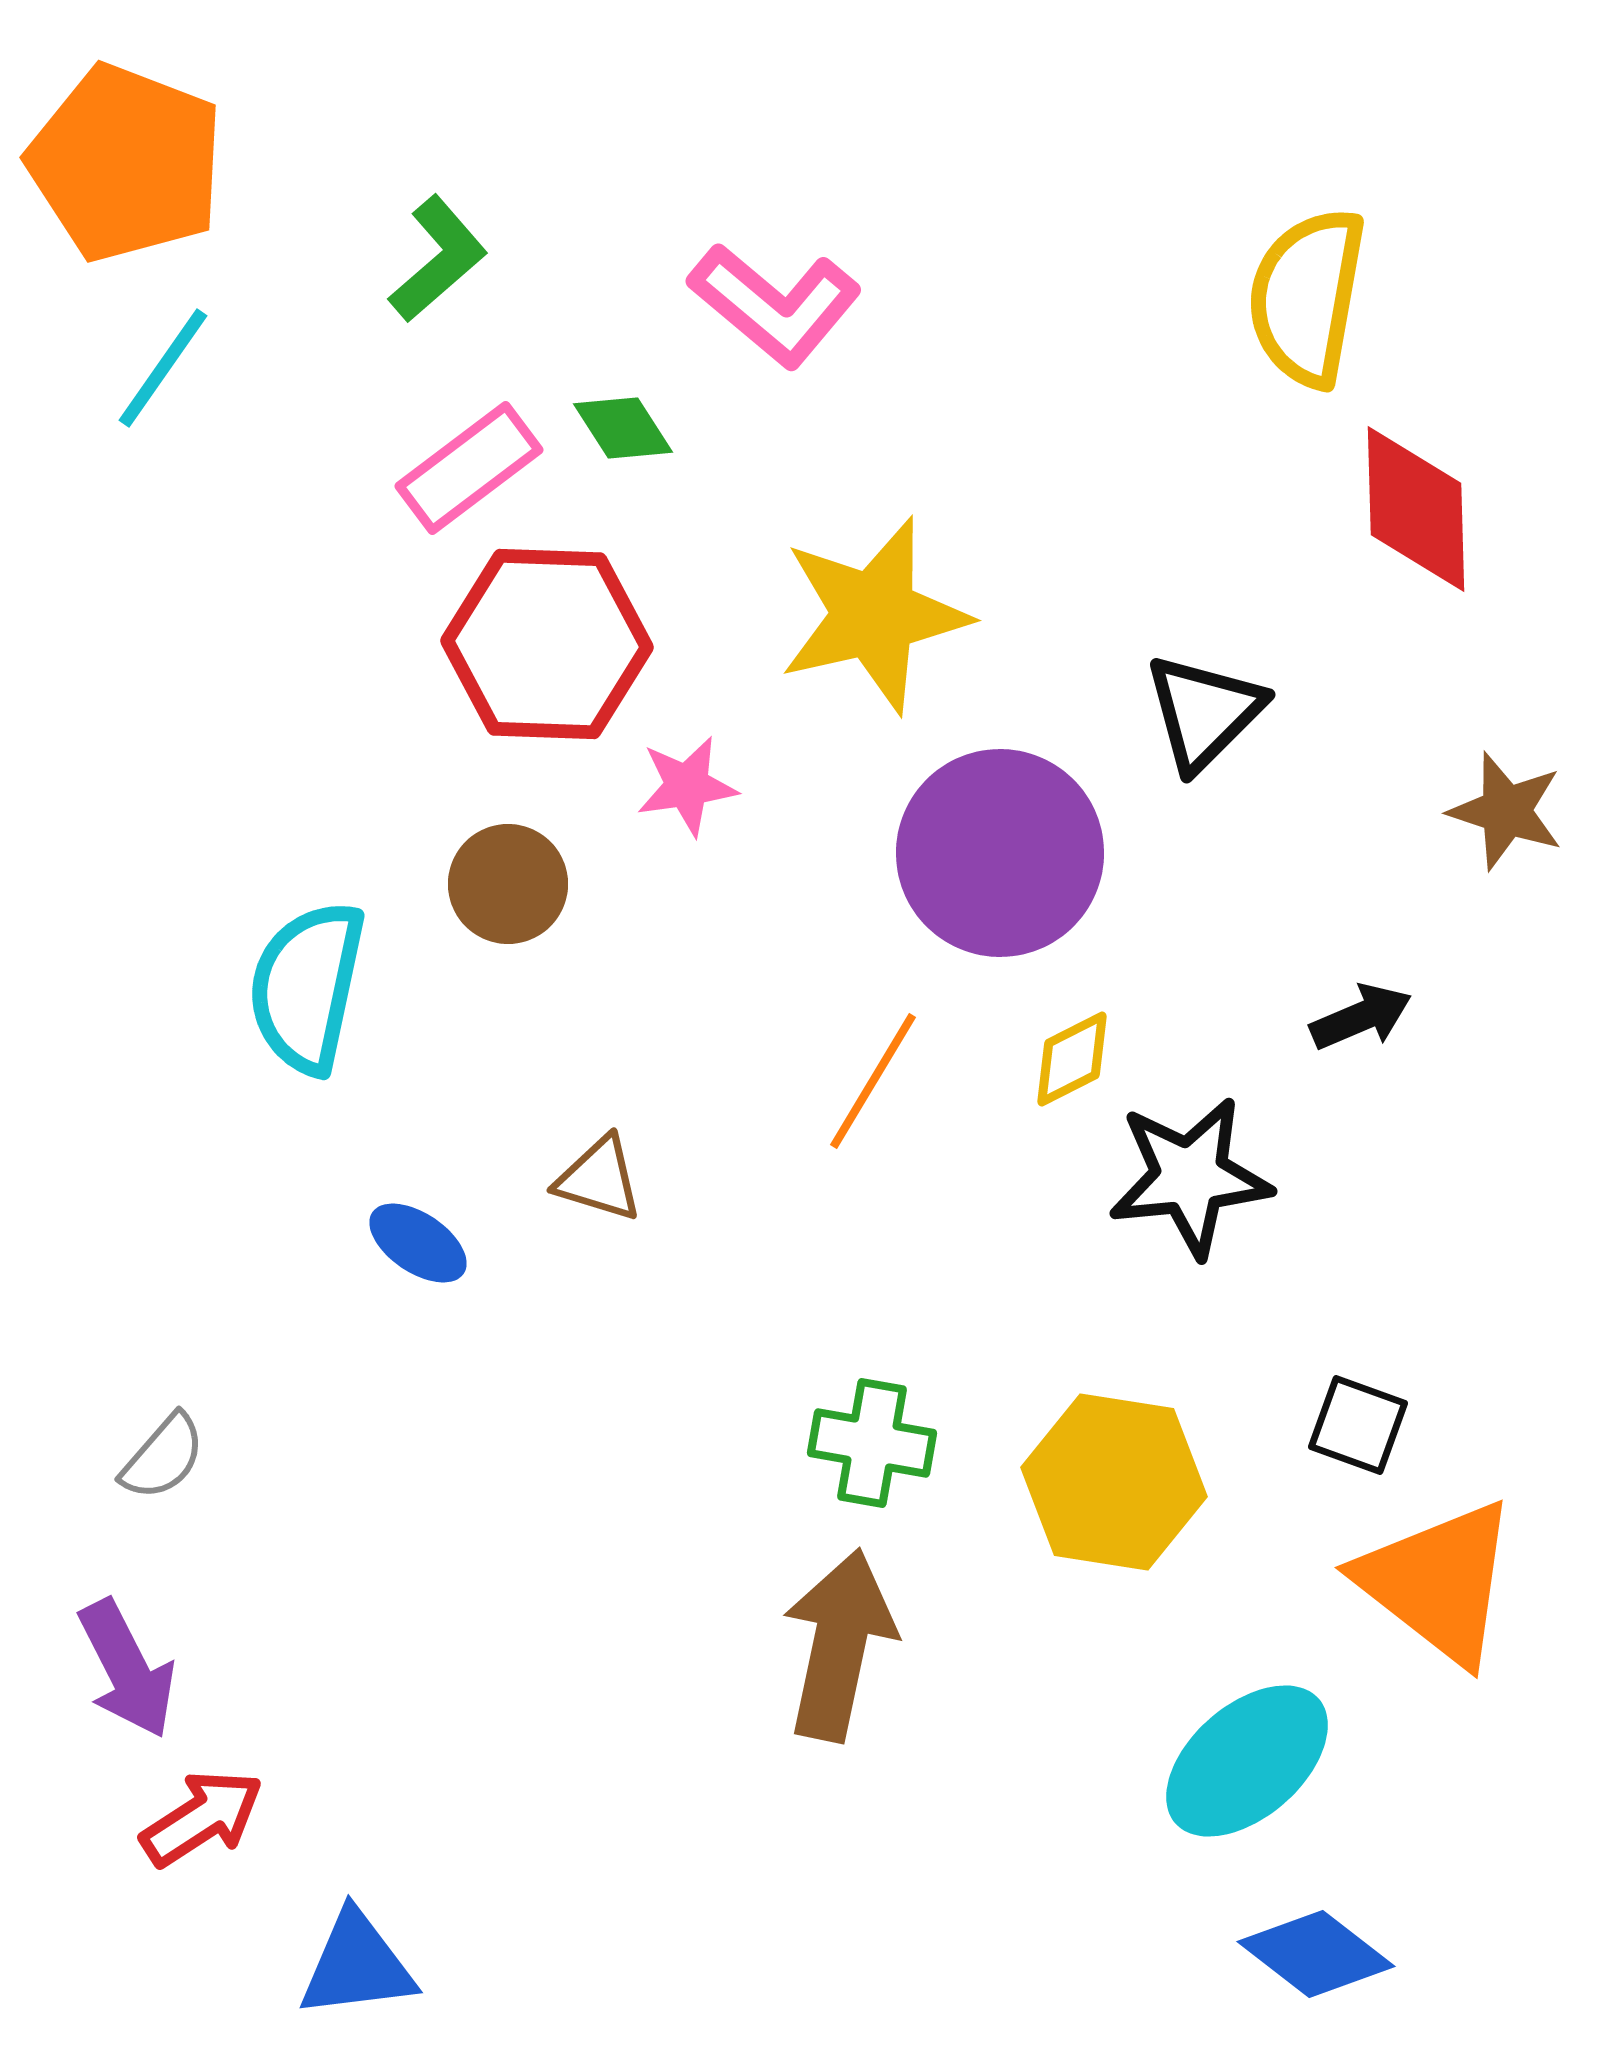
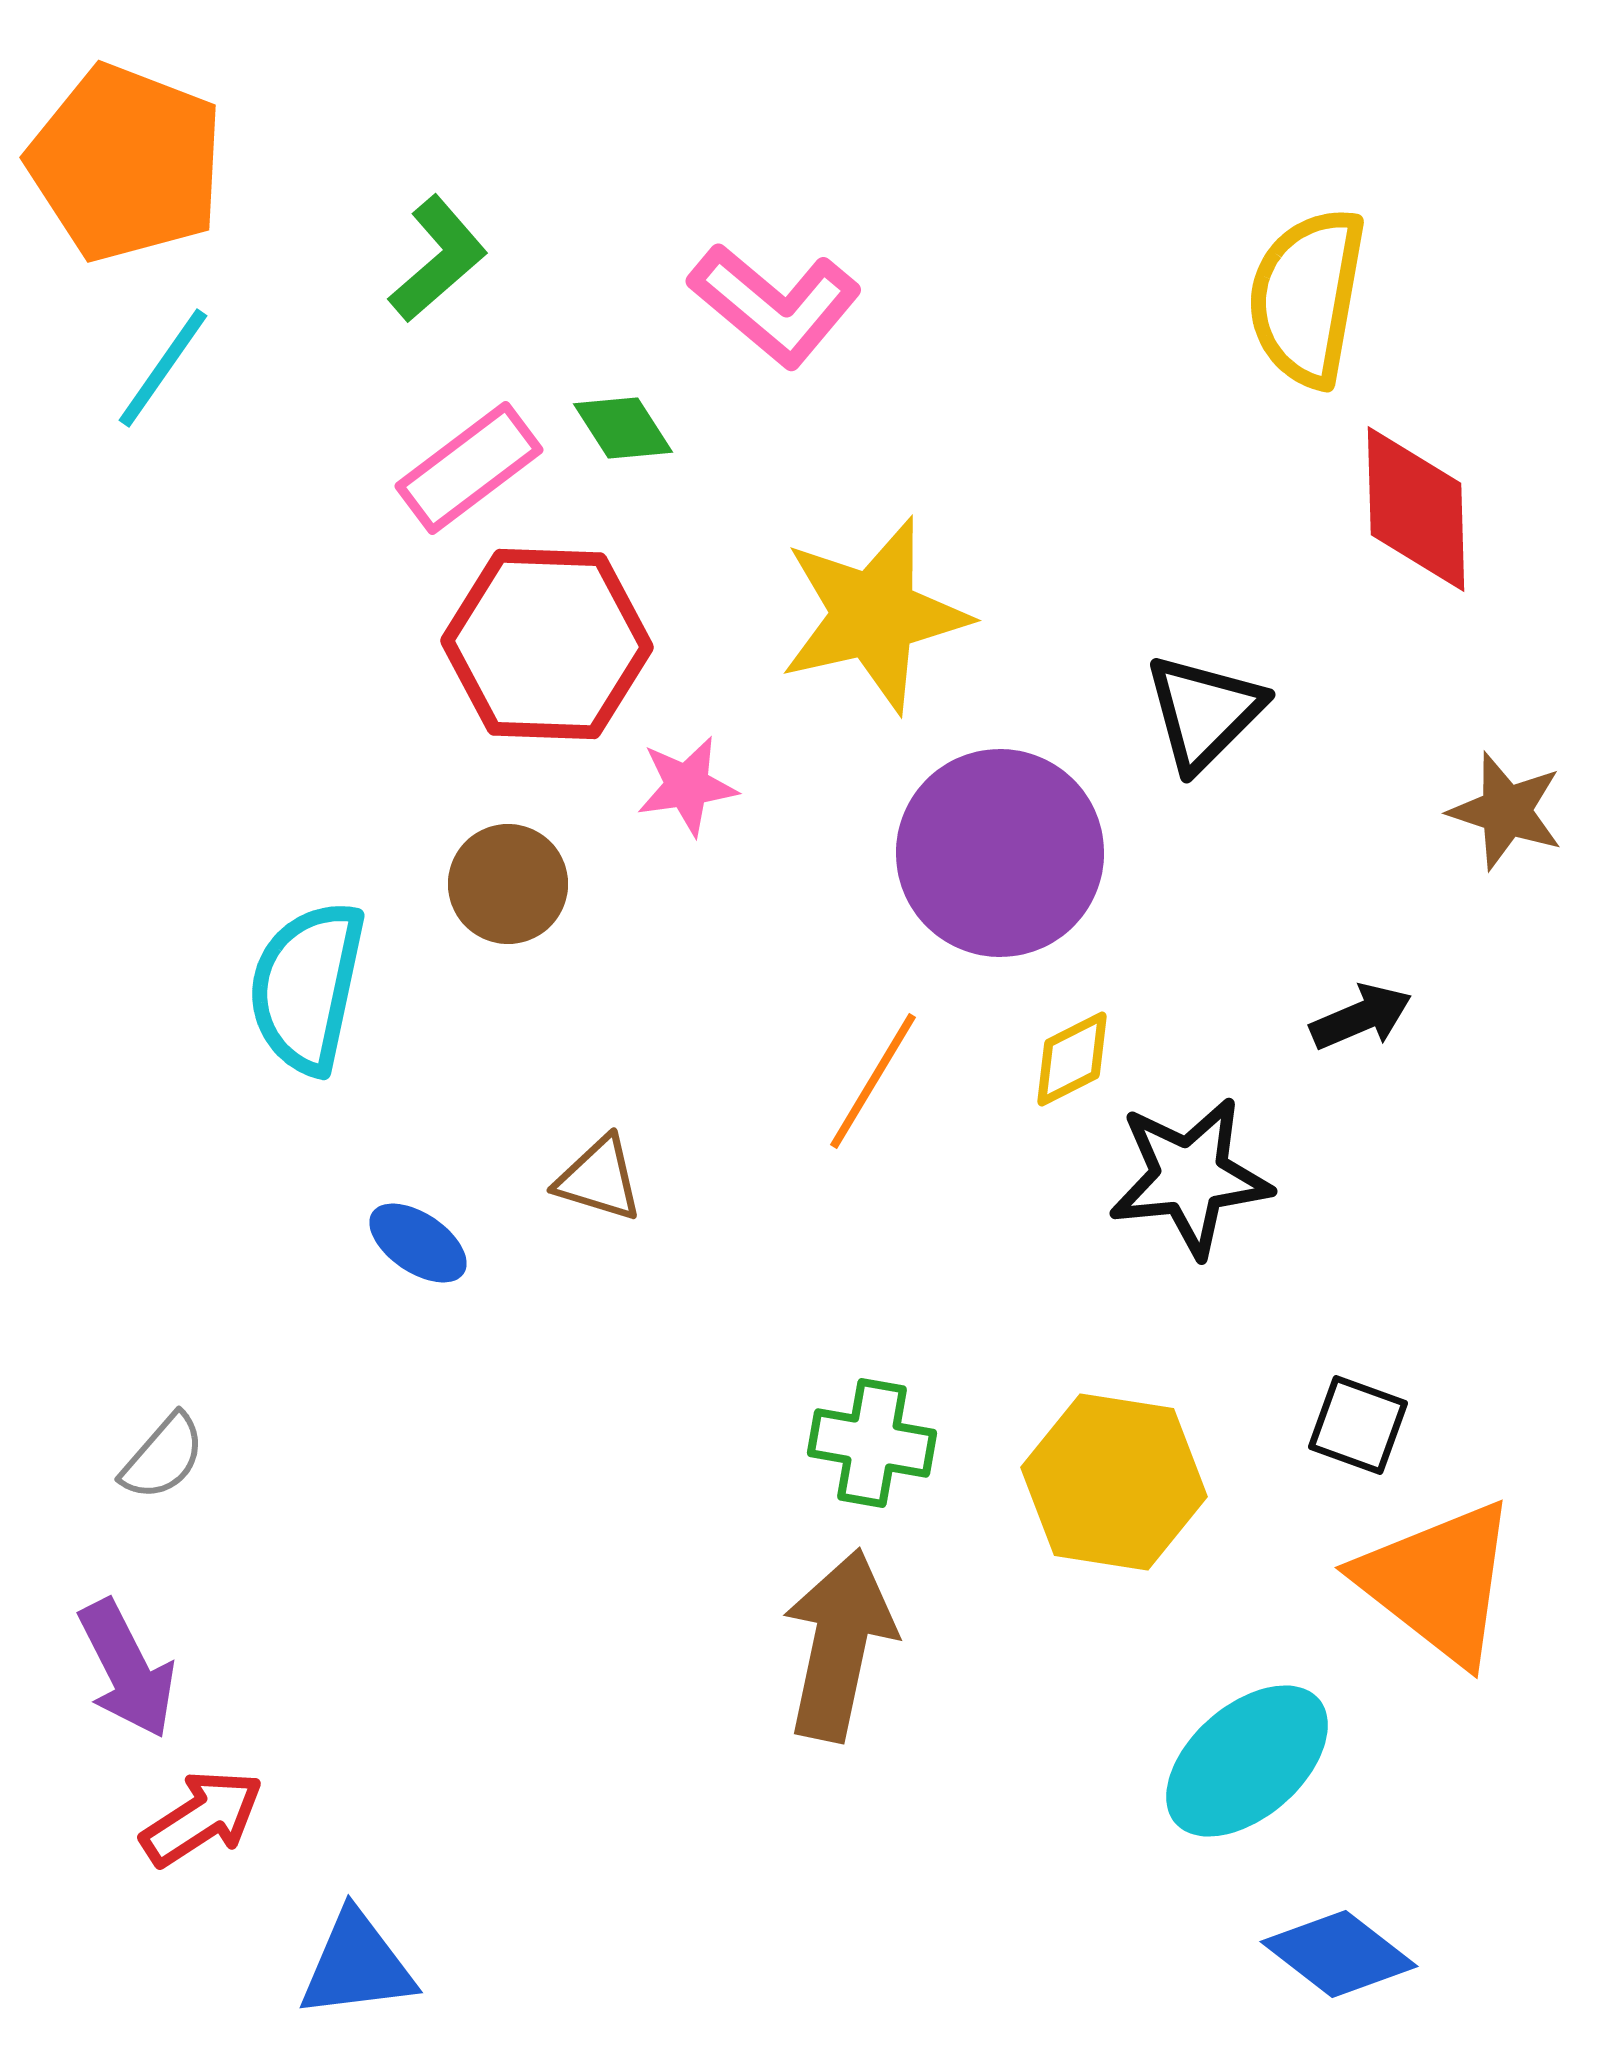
blue diamond: moved 23 px right
